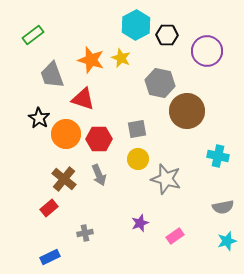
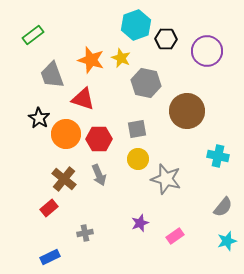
cyan hexagon: rotated 8 degrees clockwise
black hexagon: moved 1 px left, 4 px down
gray hexagon: moved 14 px left
gray semicircle: rotated 40 degrees counterclockwise
